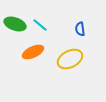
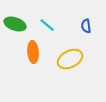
cyan line: moved 7 px right
blue semicircle: moved 6 px right, 3 px up
orange ellipse: rotated 70 degrees counterclockwise
